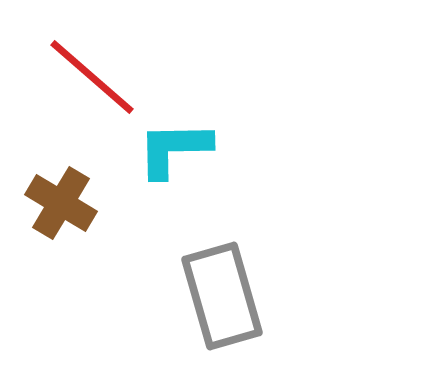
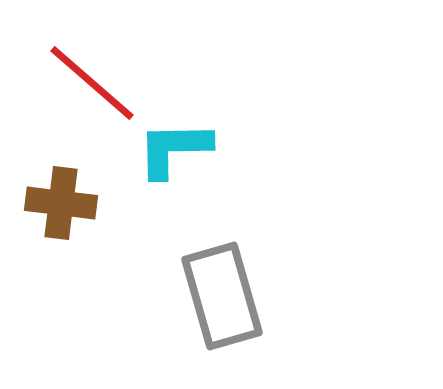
red line: moved 6 px down
brown cross: rotated 24 degrees counterclockwise
